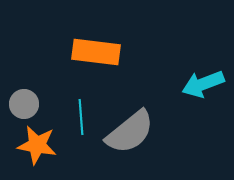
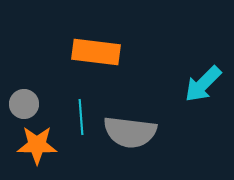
cyan arrow: rotated 24 degrees counterclockwise
gray semicircle: rotated 46 degrees clockwise
orange star: rotated 9 degrees counterclockwise
